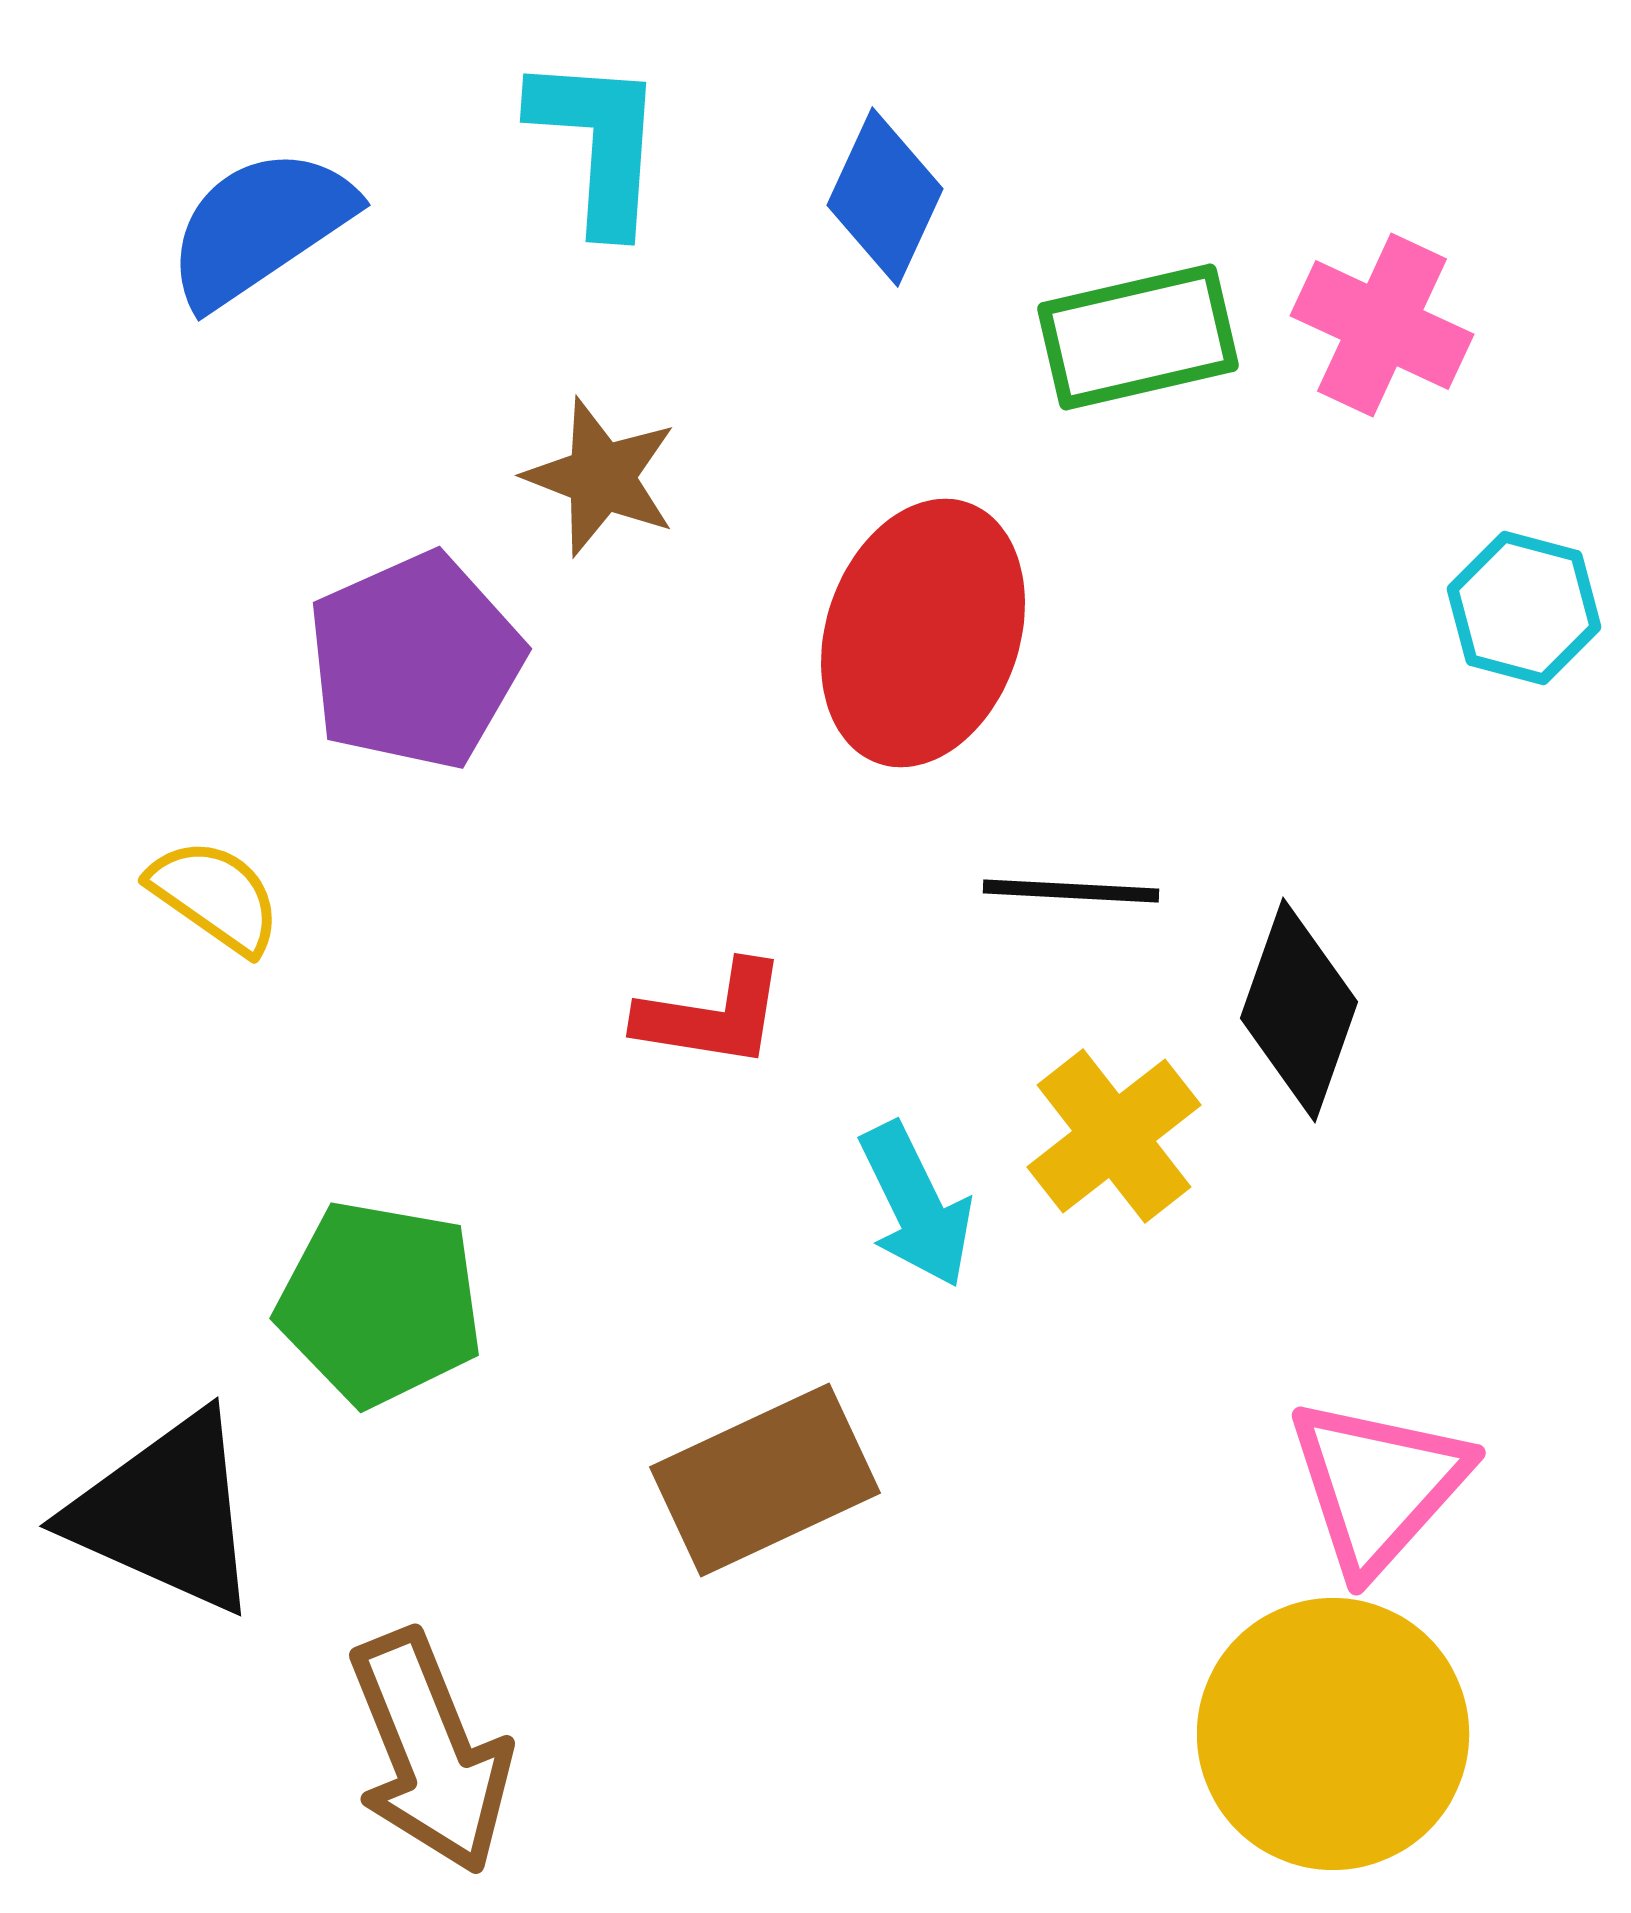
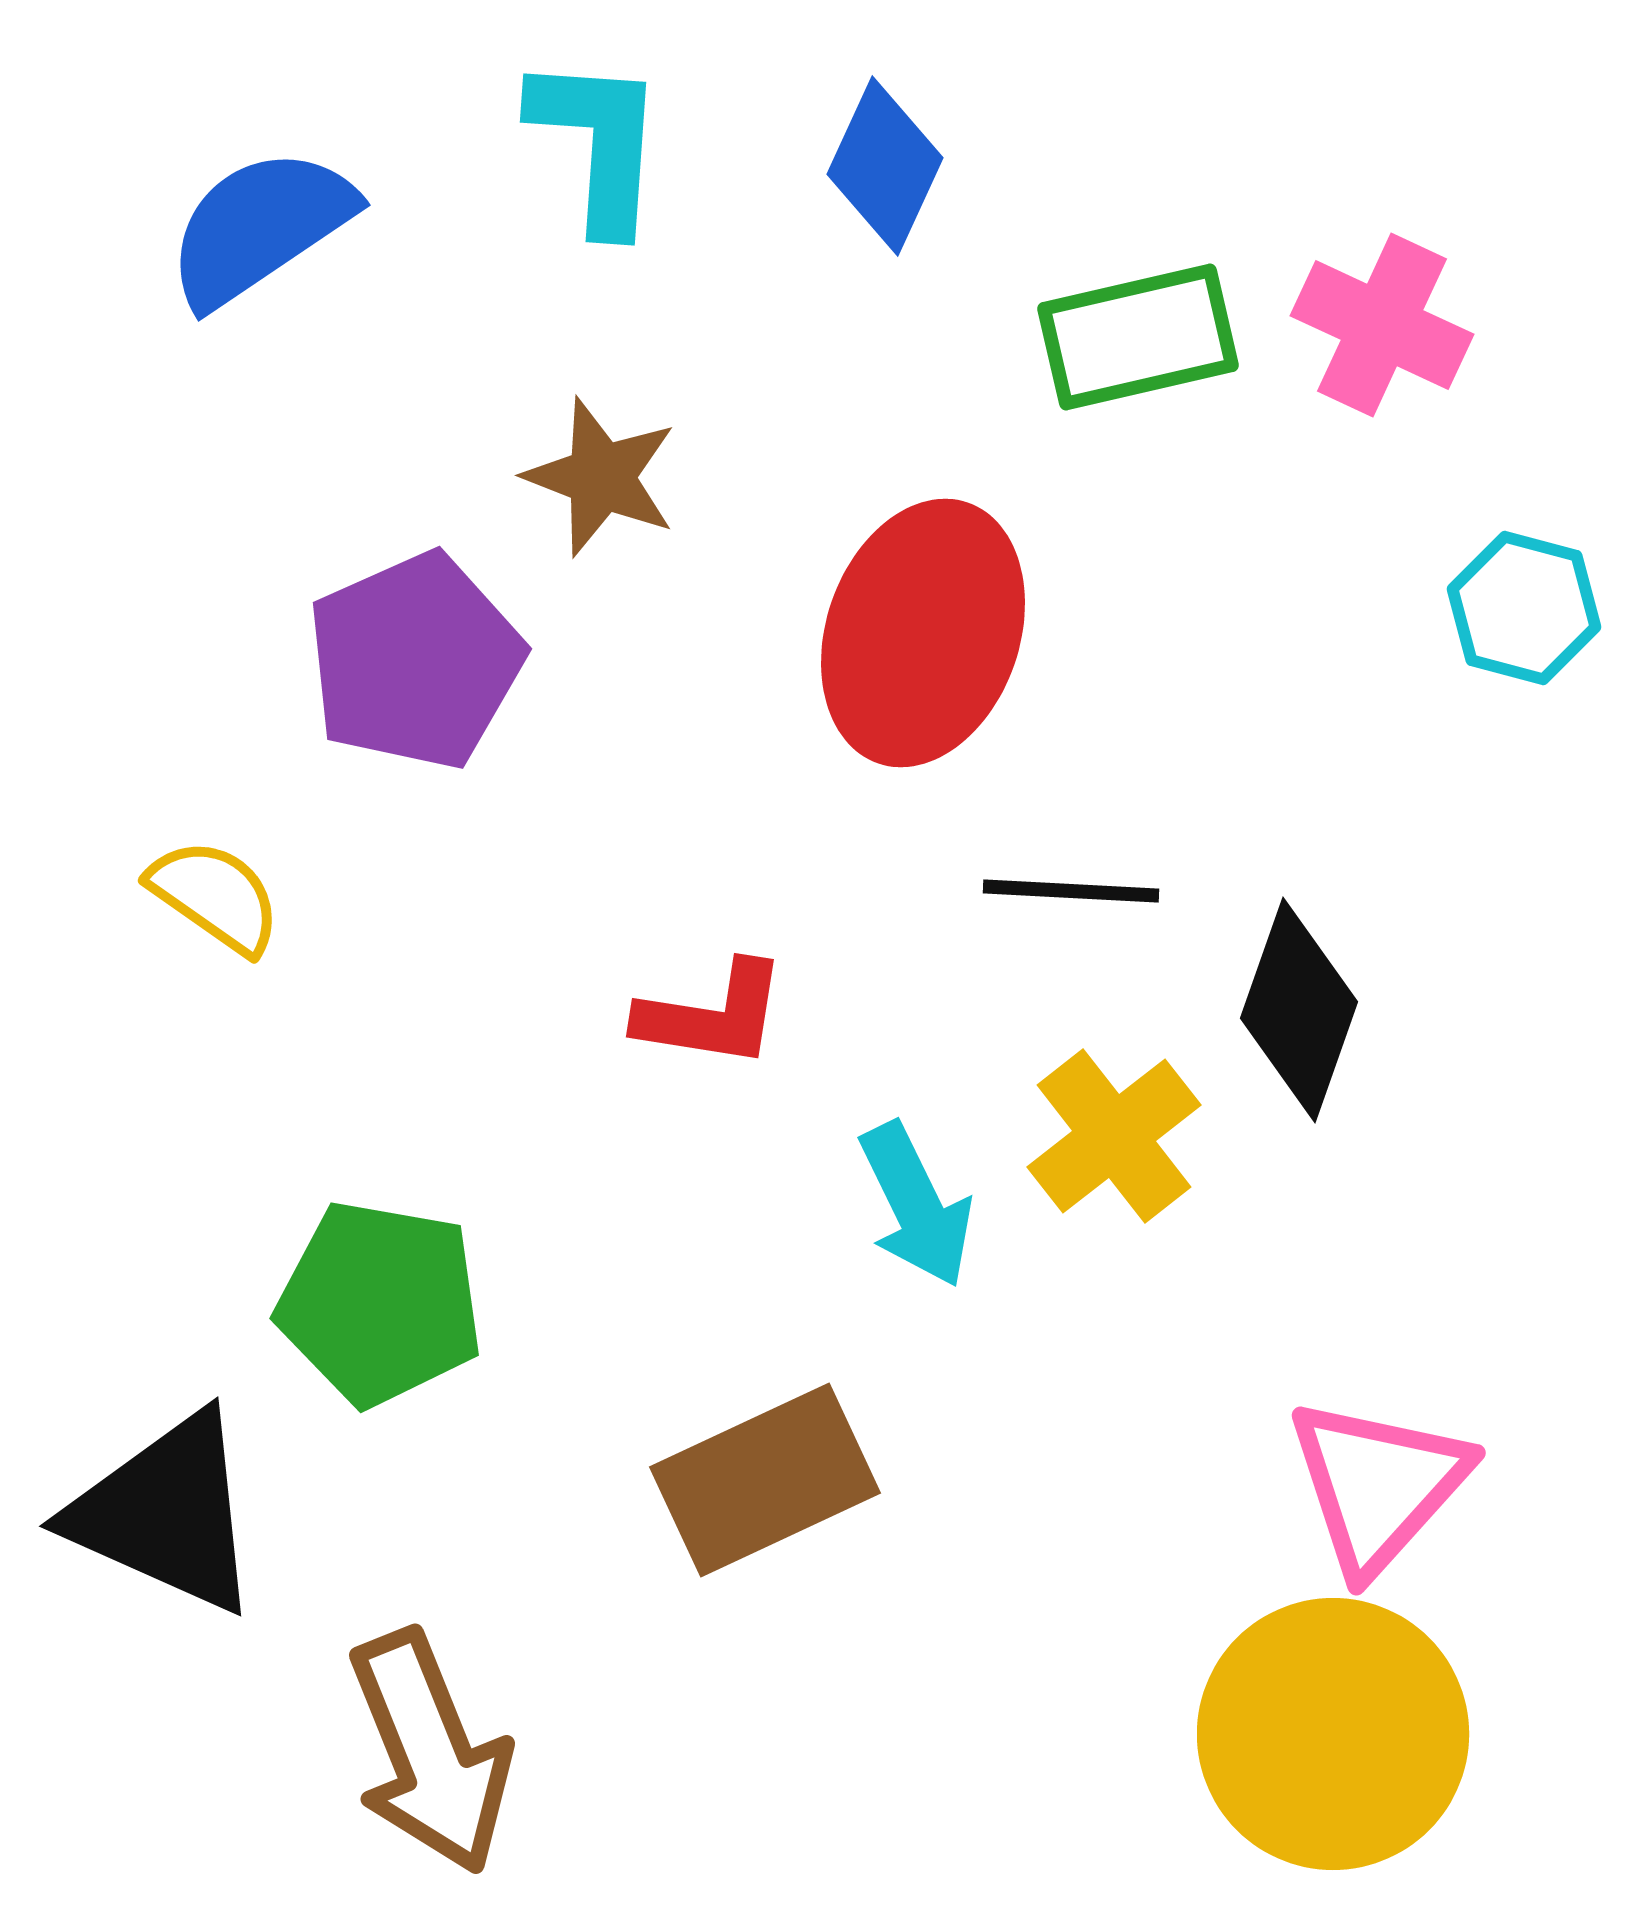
blue diamond: moved 31 px up
